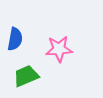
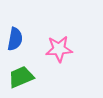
green trapezoid: moved 5 px left, 1 px down
